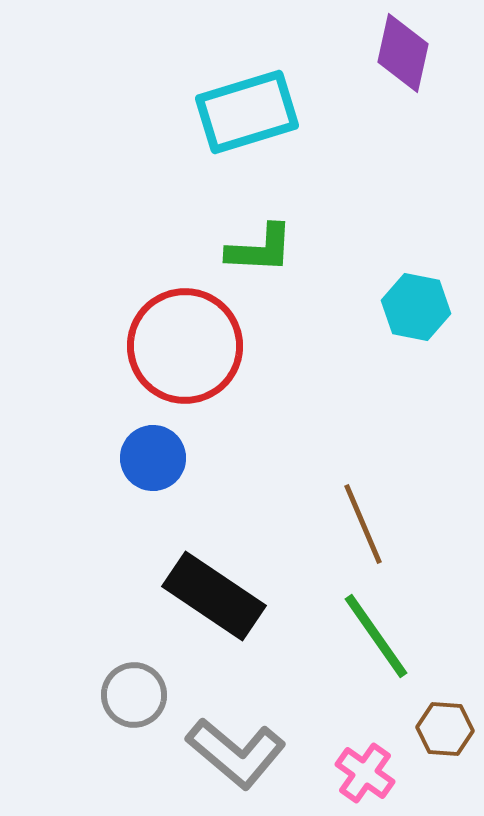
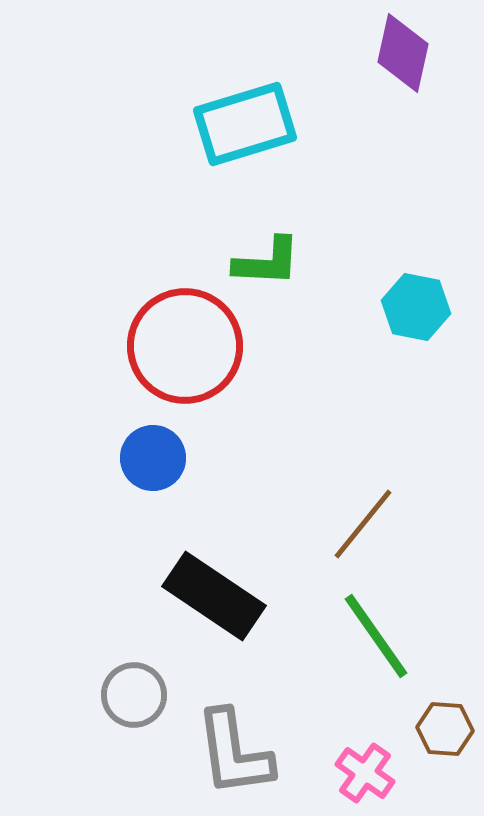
cyan rectangle: moved 2 px left, 12 px down
green L-shape: moved 7 px right, 13 px down
brown line: rotated 62 degrees clockwise
gray L-shape: moved 2 px left; rotated 42 degrees clockwise
